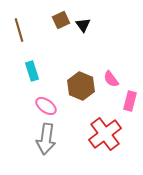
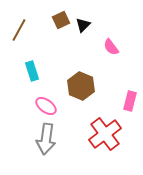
black triangle: rotated 21 degrees clockwise
brown line: rotated 45 degrees clockwise
pink semicircle: moved 32 px up
